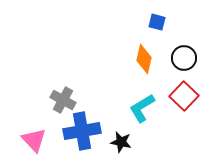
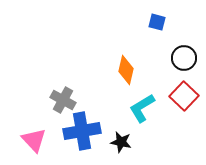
orange diamond: moved 18 px left, 11 px down
